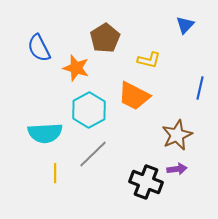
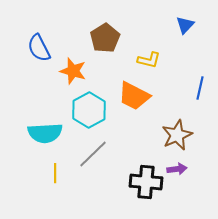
orange star: moved 3 px left, 3 px down
black cross: rotated 16 degrees counterclockwise
